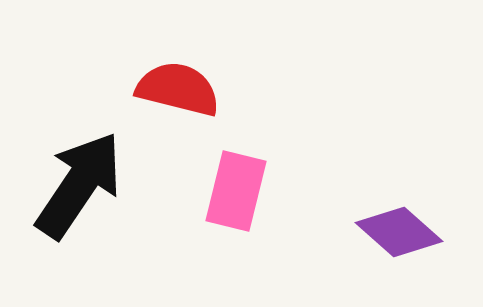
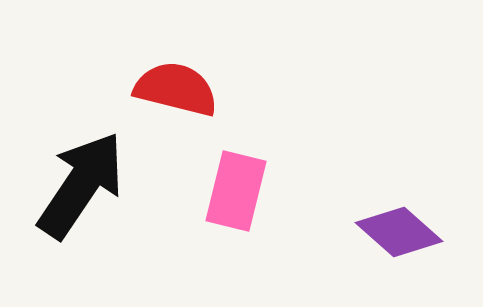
red semicircle: moved 2 px left
black arrow: moved 2 px right
